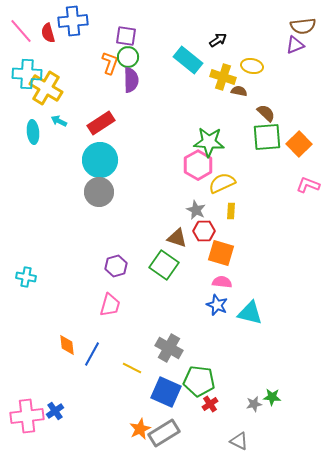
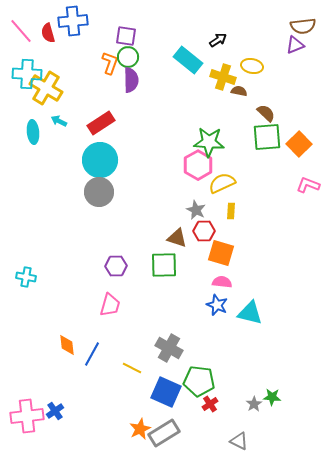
green square at (164, 265): rotated 36 degrees counterclockwise
purple hexagon at (116, 266): rotated 15 degrees clockwise
gray star at (254, 404): rotated 21 degrees counterclockwise
